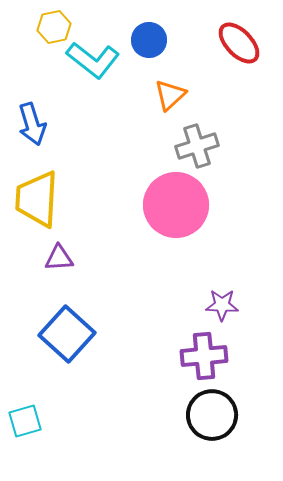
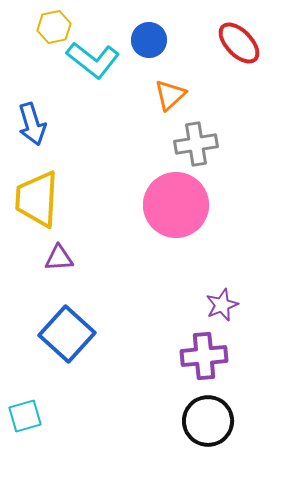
gray cross: moved 1 px left, 2 px up; rotated 9 degrees clockwise
purple star: rotated 24 degrees counterclockwise
black circle: moved 4 px left, 6 px down
cyan square: moved 5 px up
